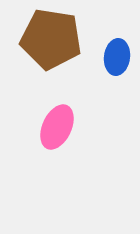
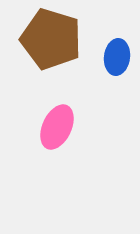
brown pentagon: rotated 8 degrees clockwise
